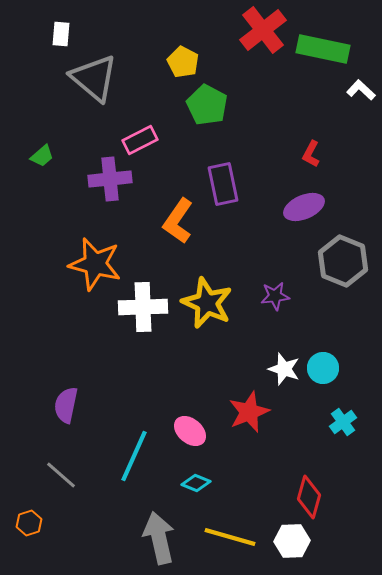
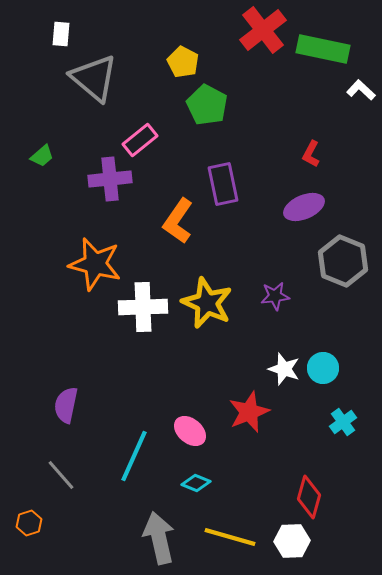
pink rectangle: rotated 12 degrees counterclockwise
gray line: rotated 8 degrees clockwise
